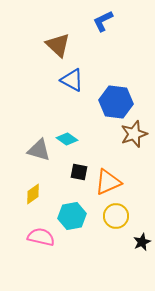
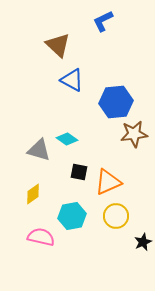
blue hexagon: rotated 12 degrees counterclockwise
brown star: rotated 12 degrees clockwise
black star: moved 1 px right
